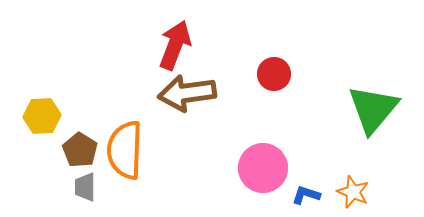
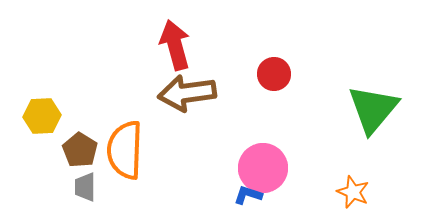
red arrow: rotated 36 degrees counterclockwise
blue L-shape: moved 58 px left
